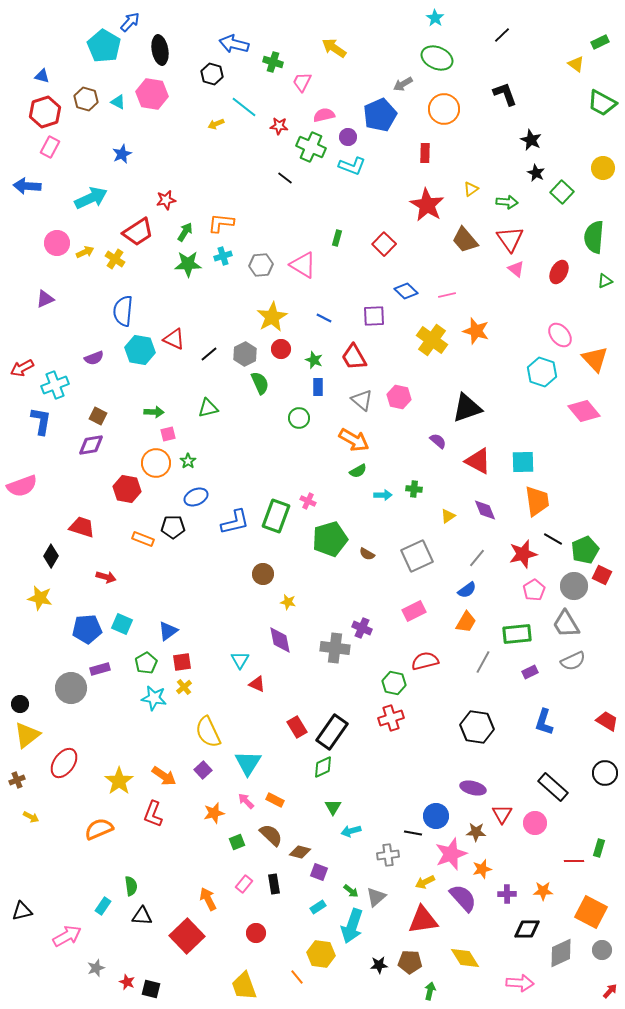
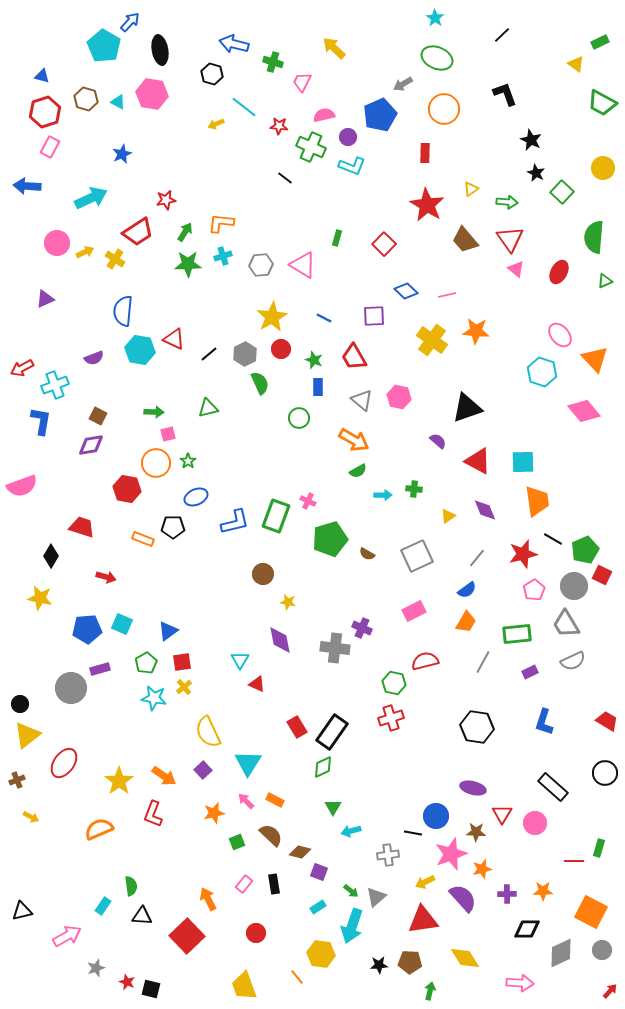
yellow arrow at (334, 48): rotated 10 degrees clockwise
orange star at (476, 331): rotated 12 degrees counterclockwise
